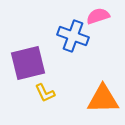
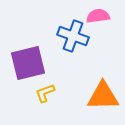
pink semicircle: rotated 10 degrees clockwise
yellow L-shape: rotated 95 degrees clockwise
orange triangle: moved 3 px up
